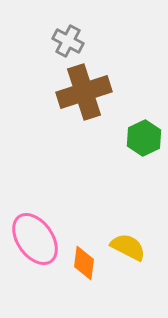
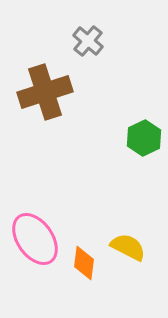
gray cross: moved 20 px right; rotated 12 degrees clockwise
brown cross: moved 39 px left
